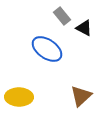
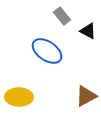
black triangle: moved 4 px right, 3 px down
blue ellipse: moved 2 px down
brown triangle: moved 5 px right; rotated 15 degrees clockwise
